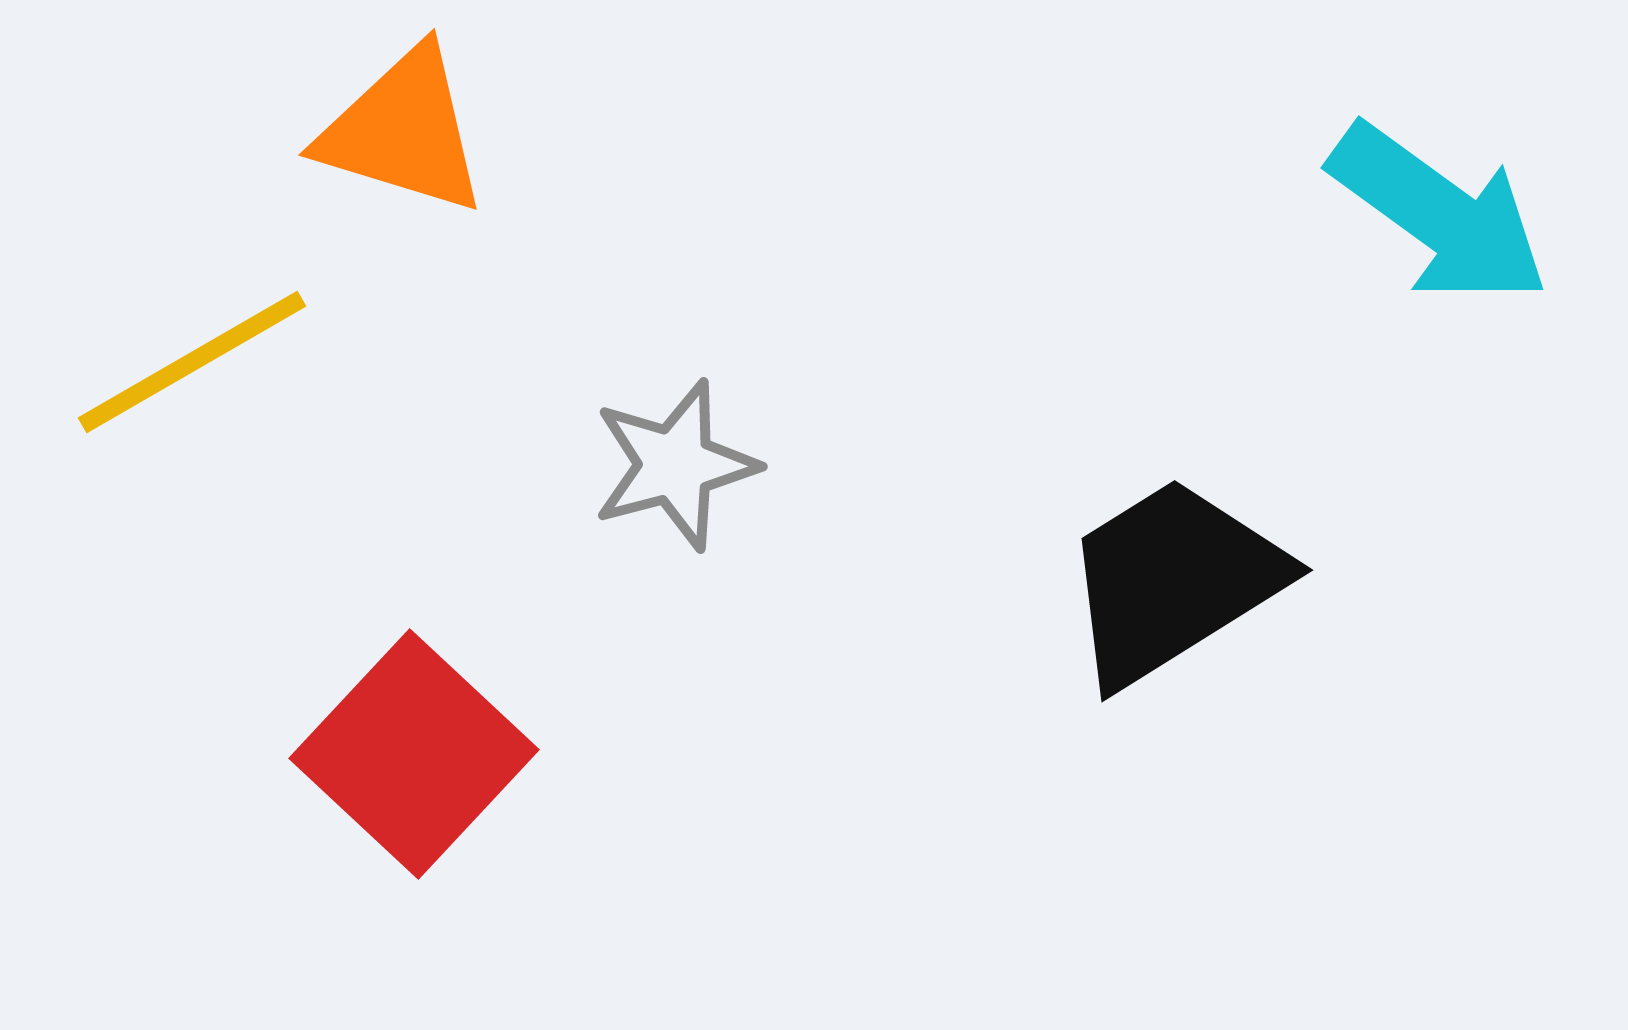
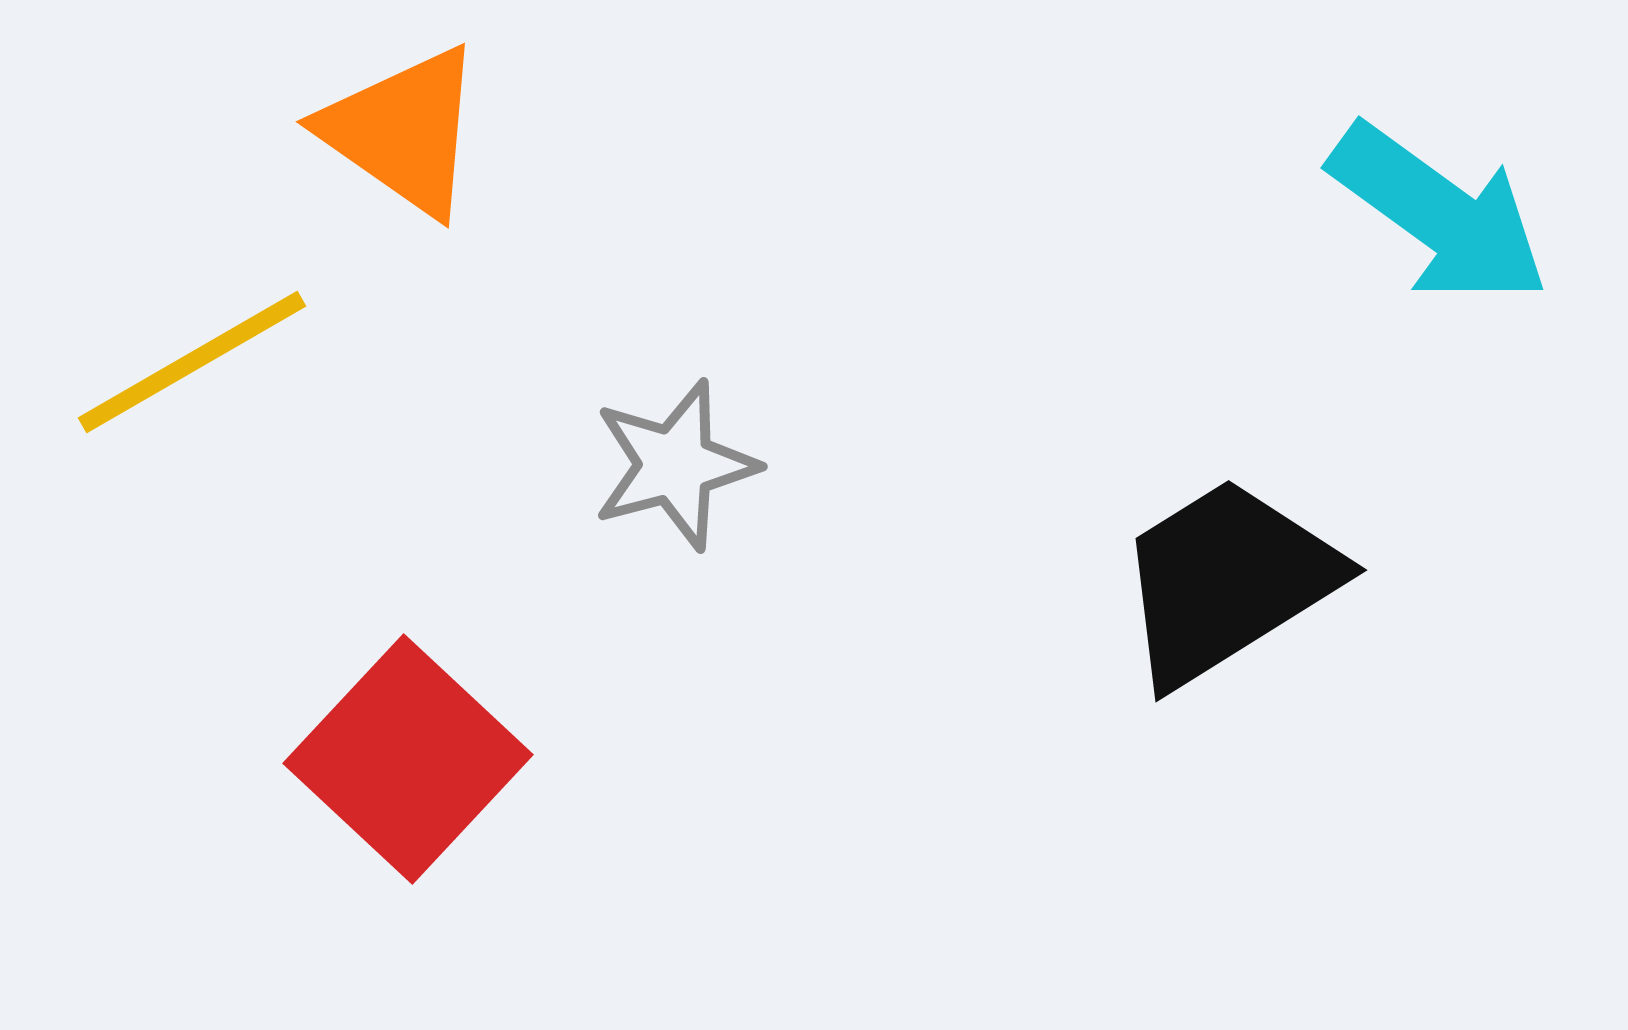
orange triangle: rotated 18 degrees clockwise
black trapezoid: moved 54 px right
red square: moved 6 px left, 5 px down
